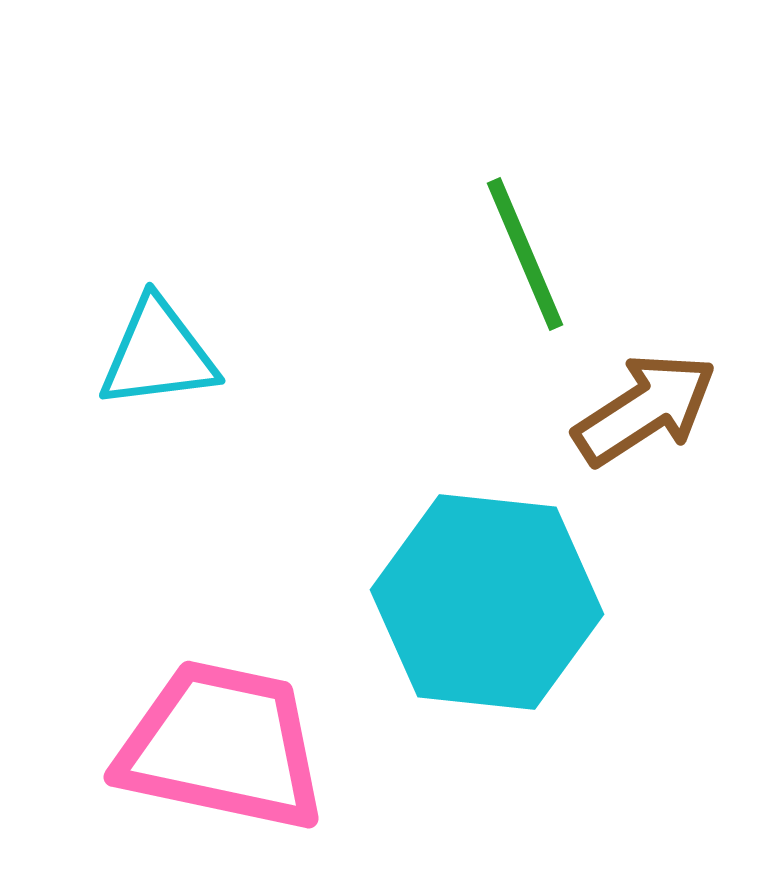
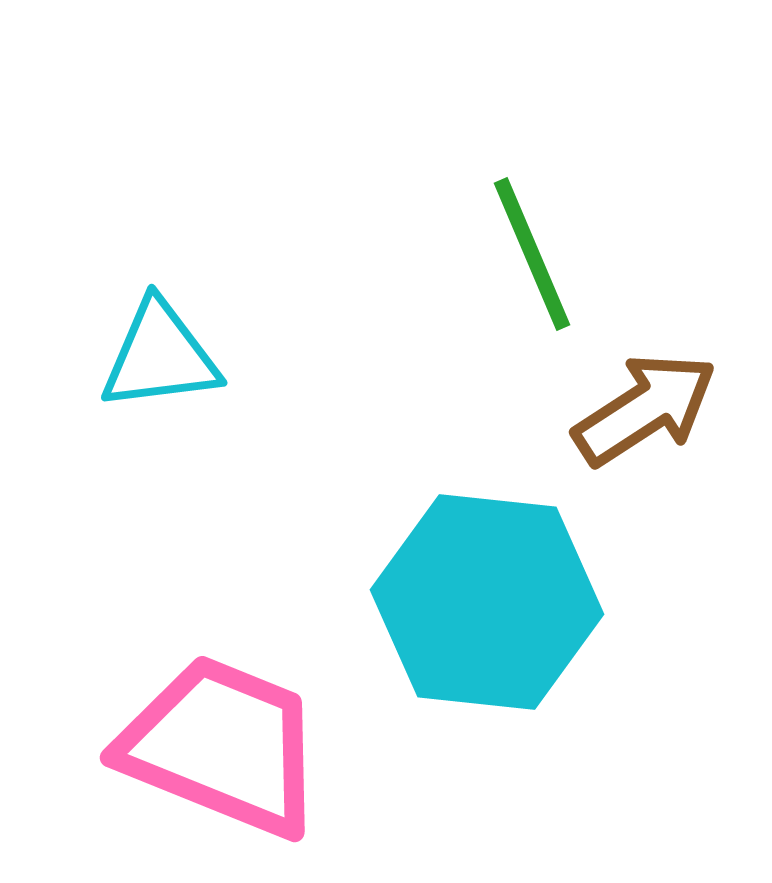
green line: moved 7 px right
cyan triangle: moved 2 px right, 2 px down
pink trapezoid: rotated 10 degrees clockwise
